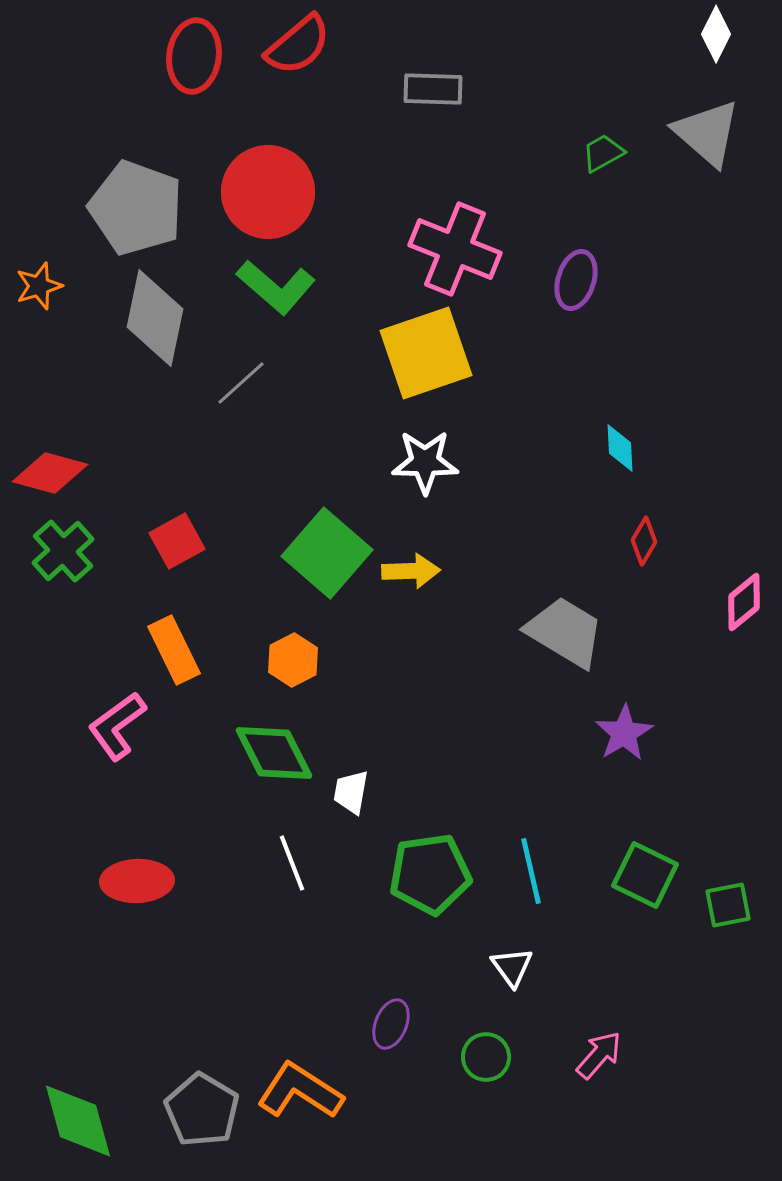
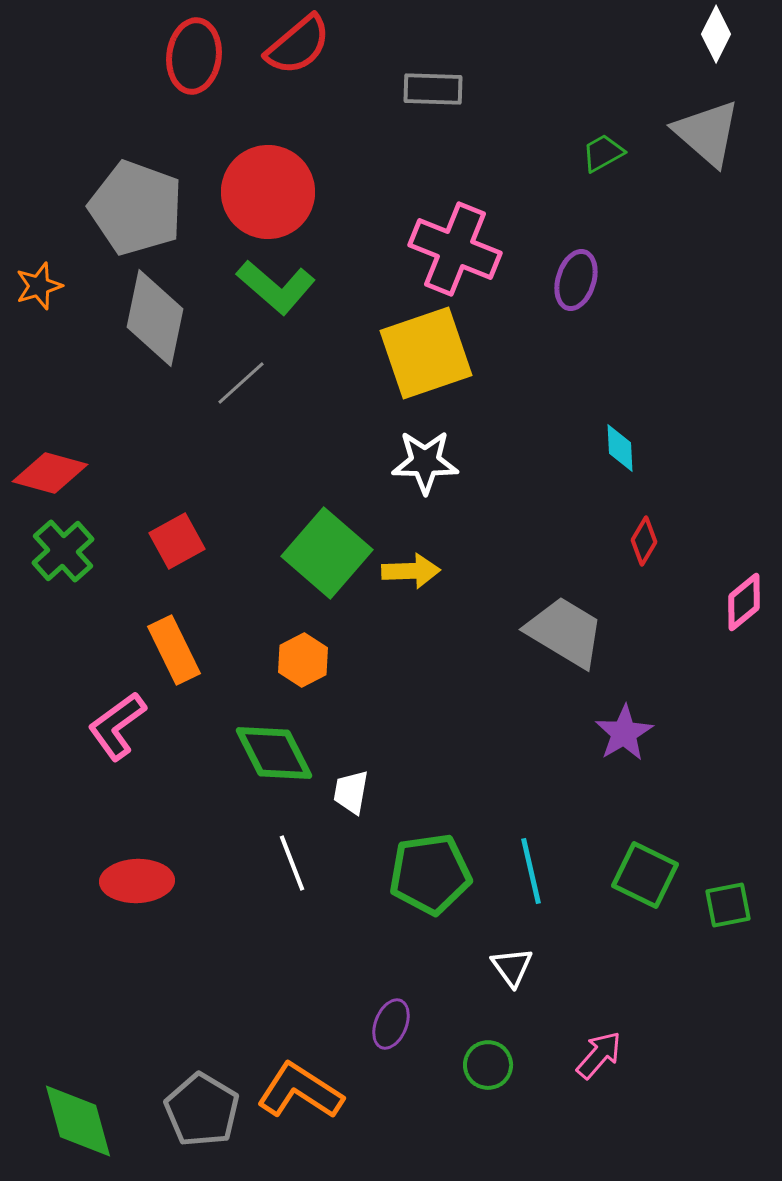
orange hexagon at (293, 660): moved 10 px right
green circle at (486, 1057): moved 2 px right, 8 px down
